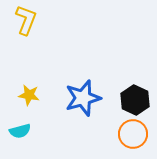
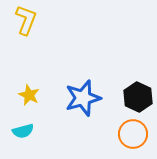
yellow star: rotated 15 degrees clockwise
black hexagon: moved 3 px right, 3 px up
cyan semicircle: moved 3 px right
